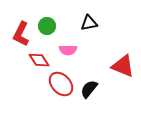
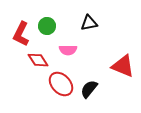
red diamond: moved 1 px left
